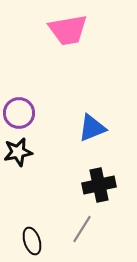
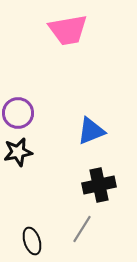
purple circle: moved 1 px left
blue triangle: moved 1 px left, 3 px down
